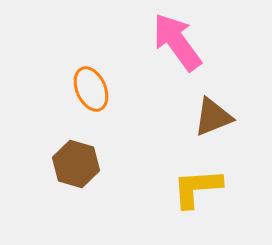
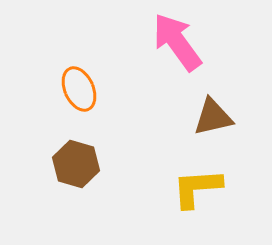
orange ellipse: moved 12 px left
brown triangle: rotated 9 degrees clockwise
